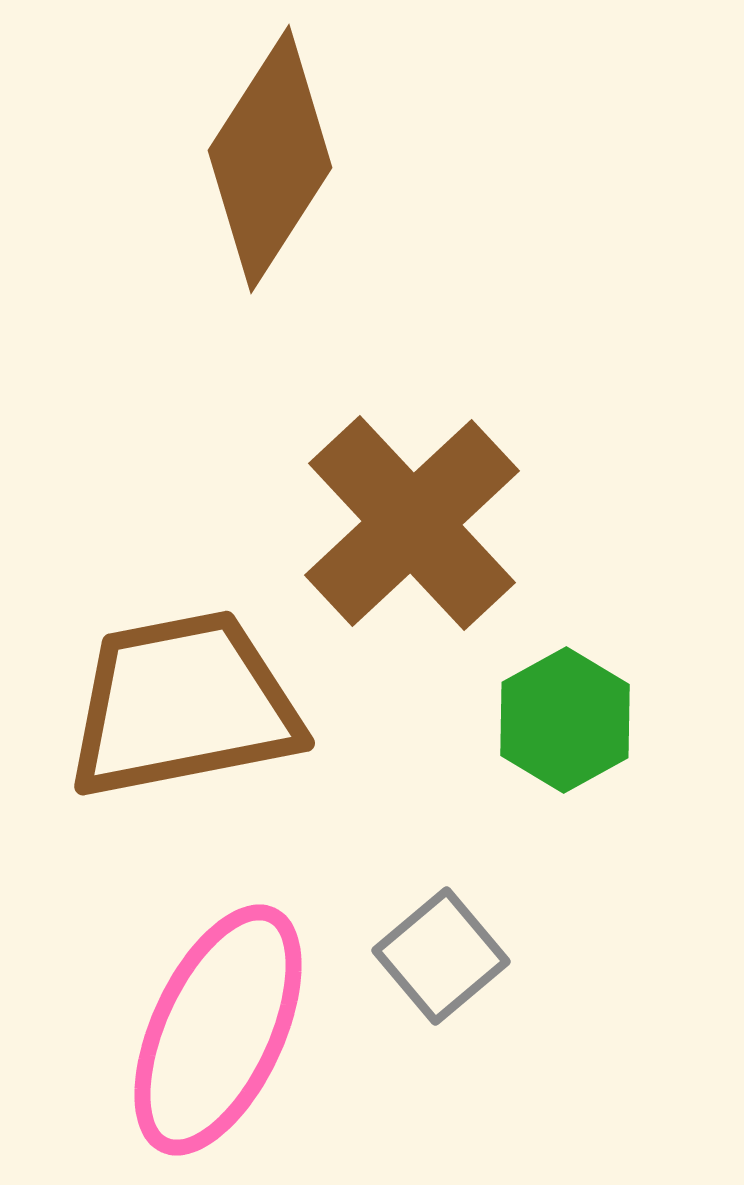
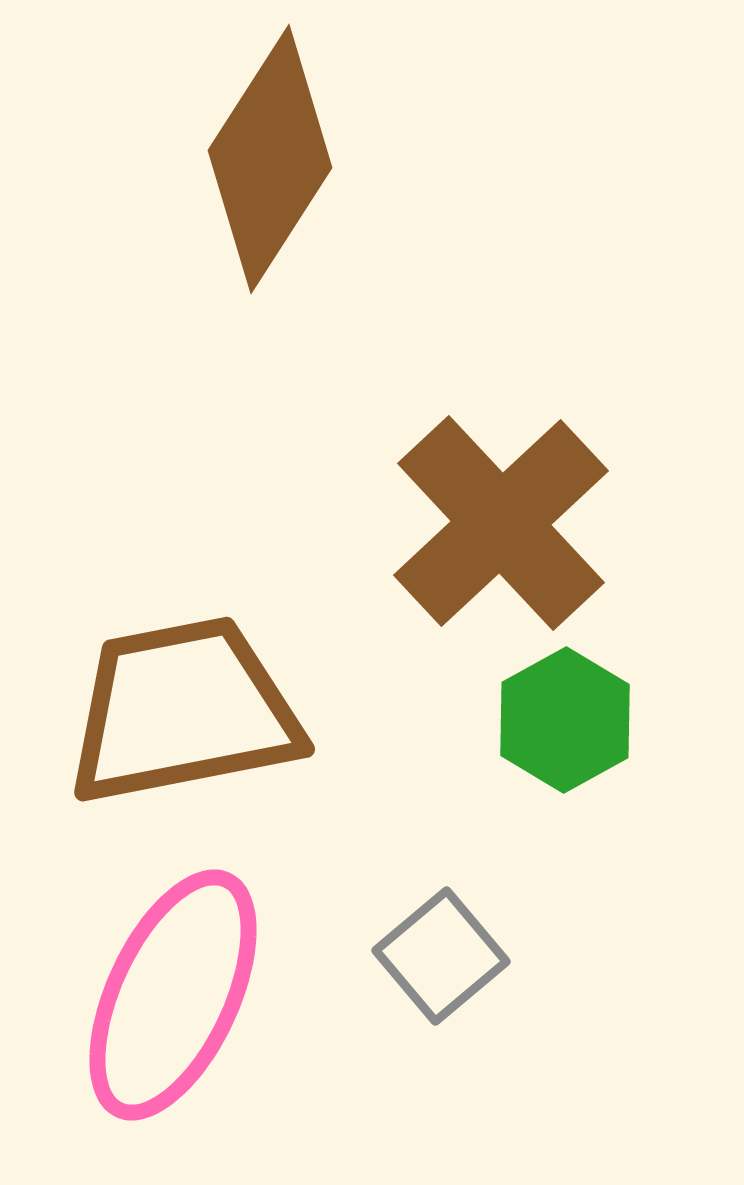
brown cross: moved 89 px right
brown trapezoid: moved 6 px down
pink ellipse: moved 45 px left, 35 px up
